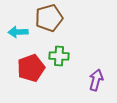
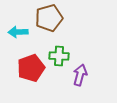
purple arrow: moved 16 px left, 5 px up
